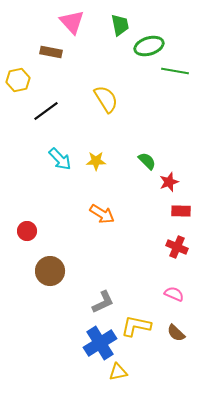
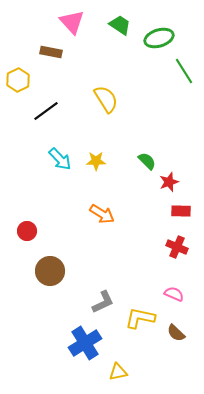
green trapezoid: rotated 45 degrees counterclockwise
green ellipse: moved 10 px right, 8 px up
green line: moved 9 px right; rotated 48 degrees clockwise
yellow hexagon: rotated 15 degrees counterclockwise
yellow L-shape: moved 4 px right, 8 px up
blue cross: moved 15 px left
